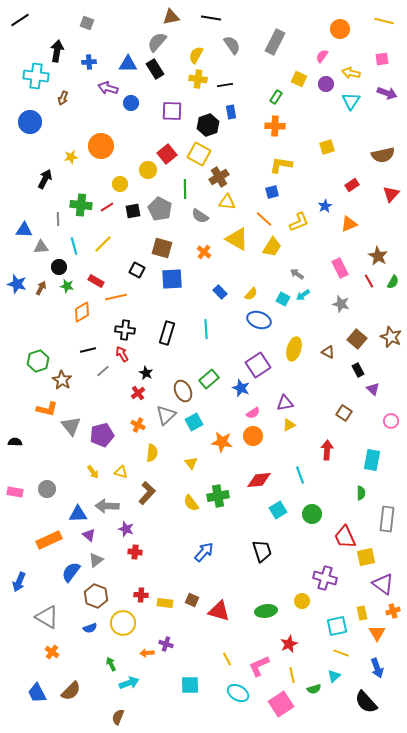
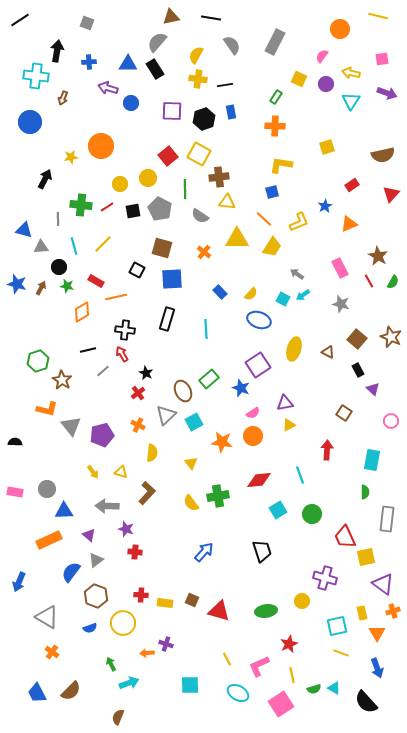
yellow line at (384, 21): moved 6 px left, 5 px up
black hexagon at (208, 125): moved 4 px left, 6 px up
red square at (167, 154): moved 1 px right, 2 px down
yellow circle at (148, 170): moved 8 px down
brown cross at (219, 177): rotated 24 degrees clockwise
blue triangle at (24, 230): rotated 12 degrees clockwise
yellow triangle at (237, 239): rotated 30 degrees counterclockwise
black rectangle at (167, 333): moved 14 px up
green semicircle at (361, 493): moved 4 px right, 1 px up
blue triangle at (78, 514): moved 14 px left, 3 px up
cyan triangle at (334, 676): moved 12 px down; rotated 48 degrees counterclockwise
